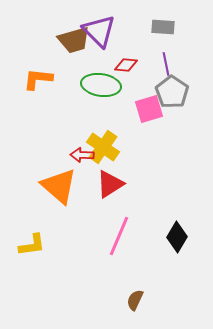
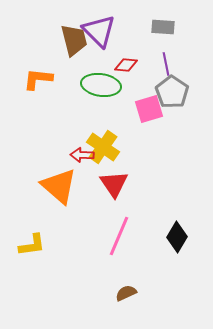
brown trapezoid: rotated 88 degrees counterclockwise
red triangle: moved 4 px right; rotated 32 degrees counterclockwise
brown semicircle: moved 9 px left, 7 px up; rotated 40 degrees clockwise
